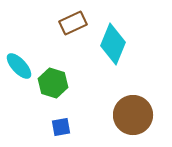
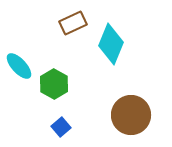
cyan diamond: moved 2 px left
green hexagon: moved 1 px right, 1 px down; rotated 12 degrees clockwise
brown circle: moved 2 px left
blue square: rotated 30 degrees counterclockwise
